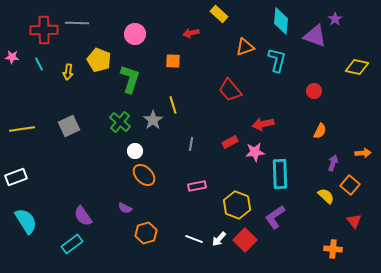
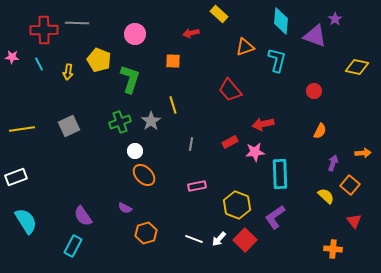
gray star at (153, 120): moved 2 px left, 1 px down
green cross at (120, 122): rotated 30 degrees clockwise
cyan rectangle at (72, 244): moved 1 px right, 2 px down; rotated 25 degrees counterclockwise
